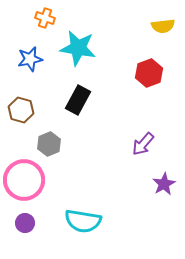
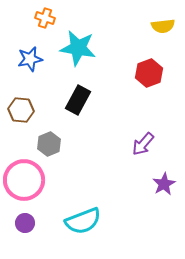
brown hexagon: rotated 10 degrees counterclockwise
cyan semicircle: rotated 30 degrees counterclockwise
